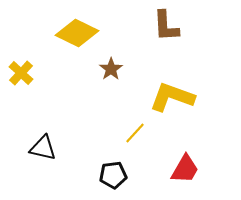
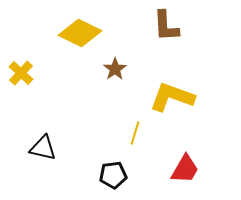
yellow diamond: moved 3 px right
brown star: moved 4 px right
yellow line: rotated 25 degrees counterclockwise
